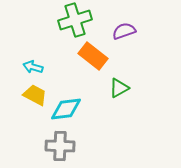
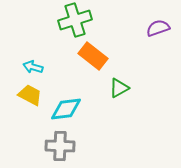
purple semicircle: moved 34 px right, 3 px up
yellow trapezoid: moved 5 px left
